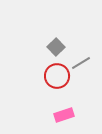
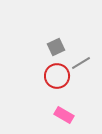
gray square: rotated 18 degrees clockwise
pink rectangle: rotated 48 degrees clockwise
